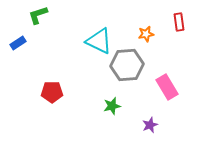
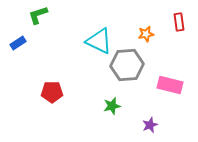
pink rectangle: moved 3 px right, 2 px up; rotated 45 degrees counterclockwise
